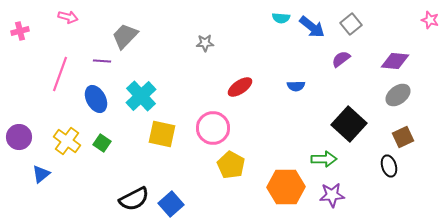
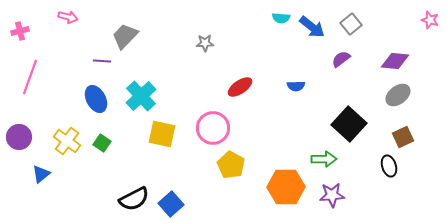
pink line: moved 30 px left, 3 px down
